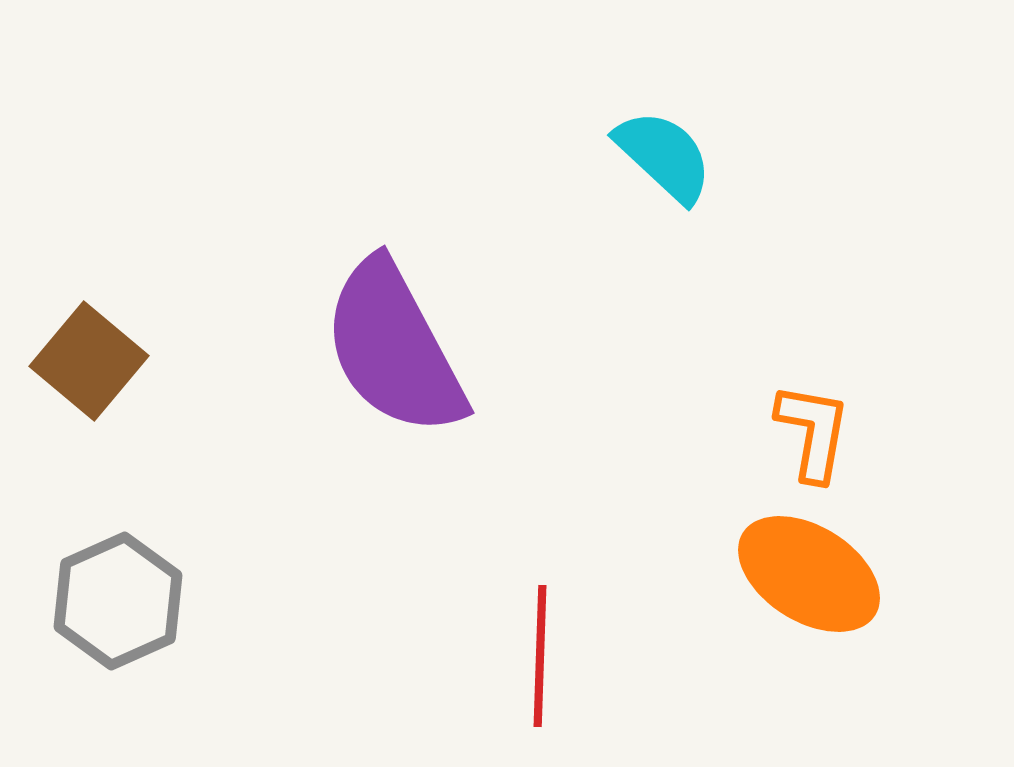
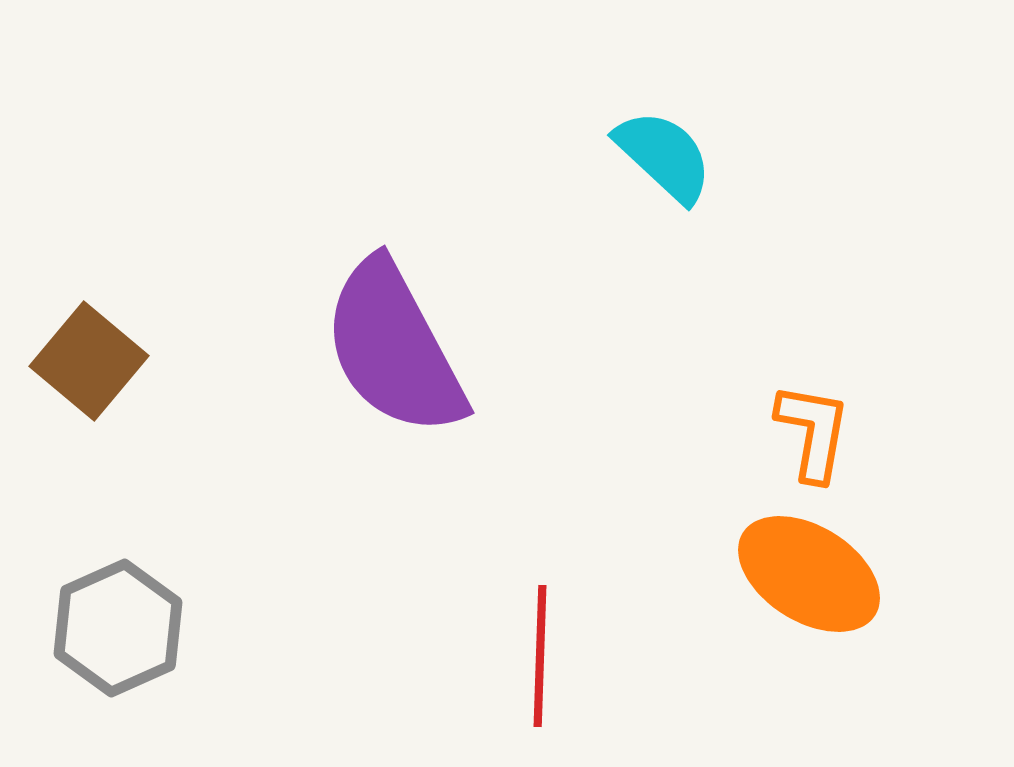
gray hexagon: moved 27 px down
